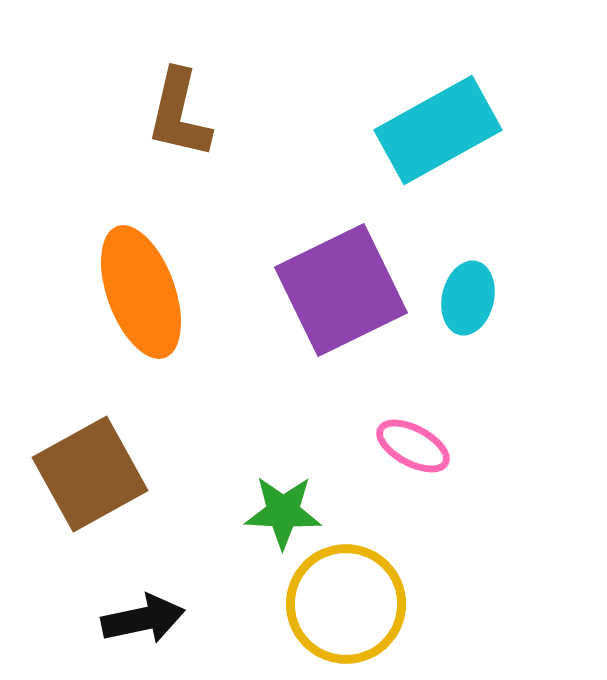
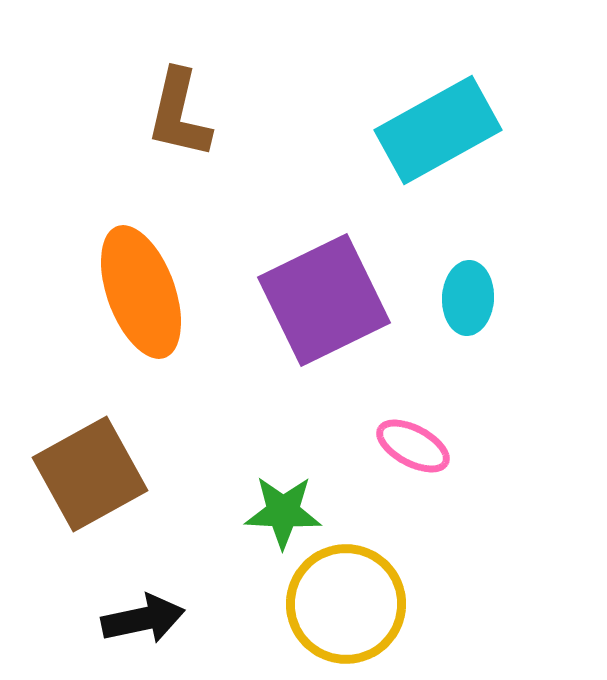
purple square: moved 17 px left, 10 px down
cyan ellipse: rotated 10 degrees counterclockwise
